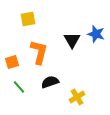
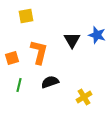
yellow square: moved 2 px left, 3 px up
blue star: moved 1 px right, 1 px down
orange square: moved 4 px up
green line: moved 2 px up; rotated 56 degrees clockwise
yellow cross: moved 7 px right
